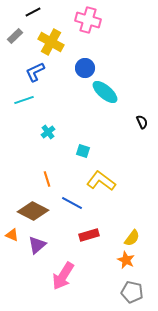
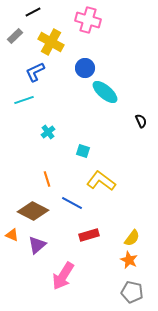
black semicircle: moved 1 px left, 1 px up
orange star: moved 3 px right
